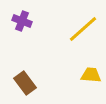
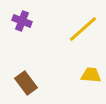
brown rectangle: moved 1 px right
